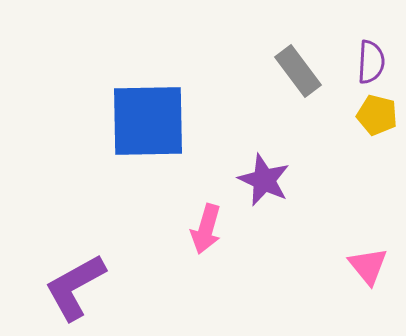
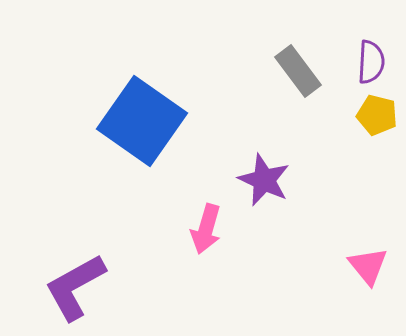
blue square: moved 6 px left; rotated 36 degrees clockwise
